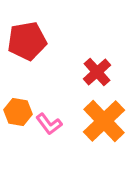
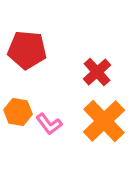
red pentagon: moved 9 px down; rotated 15 degrees clockwise
